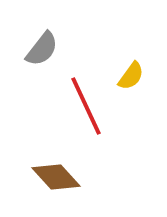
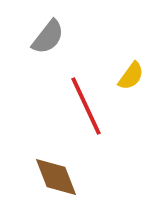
gray semicircle: moved 6 px right, 12 px up
brown diamond: rotated 21 degrees clockwise
